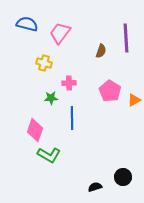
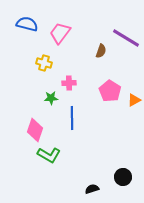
purple line: rotated 56 degrees counterclockwise
black semicircle: moved 3 px left, 2 px down
